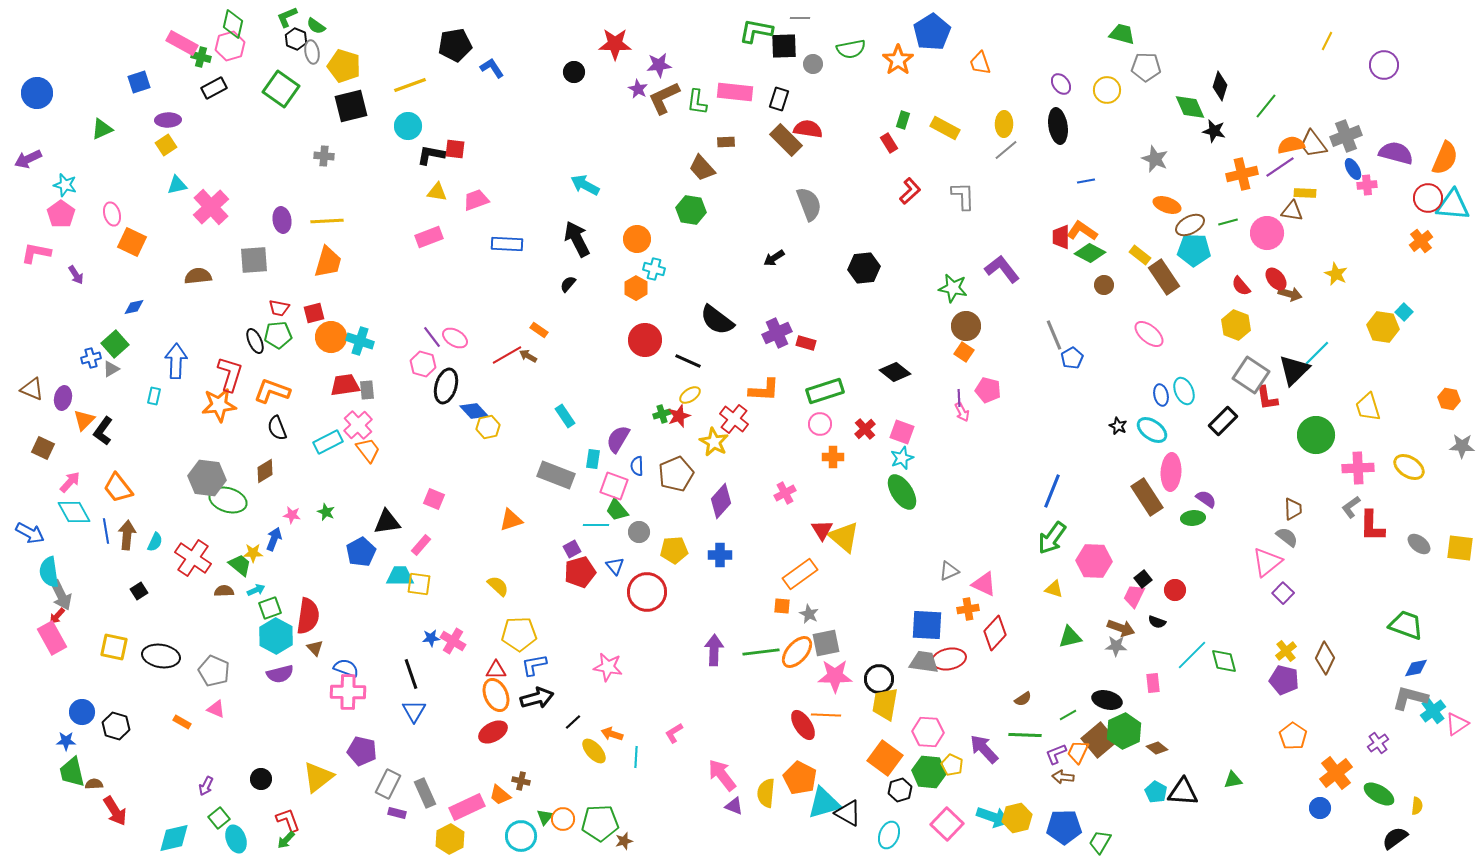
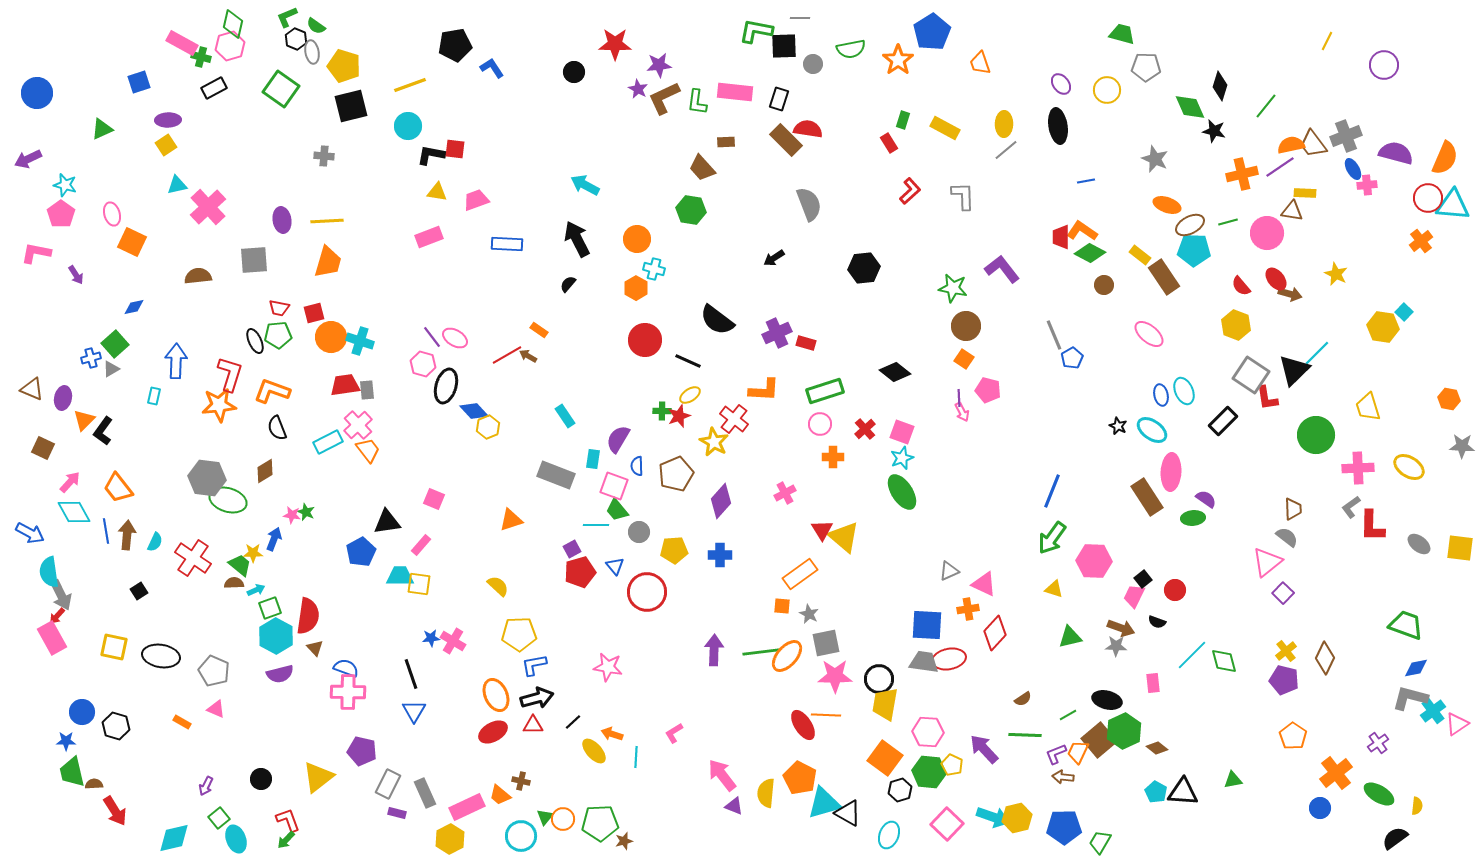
pink cross at (211, 207): moved 3 px left
orange square at (964, 352): moved 7 px down
green cross at (662, 414): moved 3 px up; rotated 18 degrees clockwise
yellow hexagon at (488, 427): rotated 10 degrees counterclockwise
green star at (326, 512): moved 20 px left
brown semicircle at (224, 591): moved 10 px right, 8 px up
orange ellipse at (797, 652): moved 10 px left, 4 px down
red triangle at (496, 670): moved 37 px right, 55 px down
